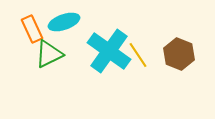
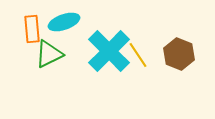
orange rectangle: rotated 20 degrees clockwise
cyan cross: rotated 9 degrees clockwise
